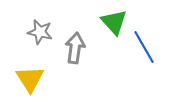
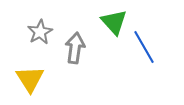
gray star: rotated 30 degrees clockwise
